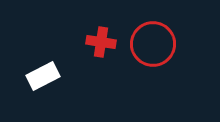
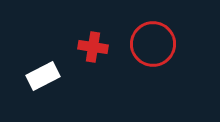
red cross: moved 8 px left, 5 px down
